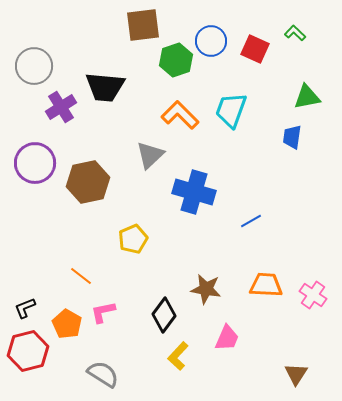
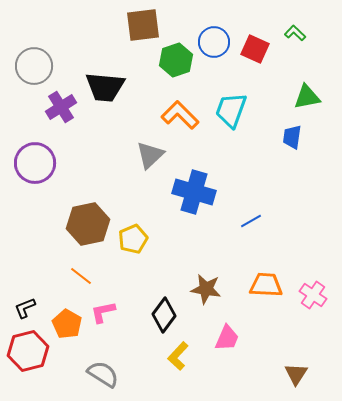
blue circle: moved 3 px right, 1 px down
brown hexagon: moved 42 px down
